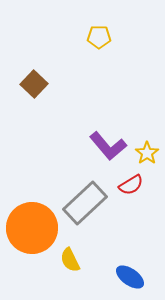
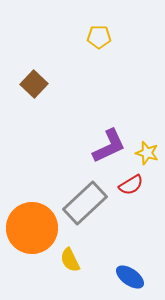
purple L-shape: moved 1 px right; rotated 75 degrees counterclockwise
yellow star: rotated 20 degrees counterclockwise
